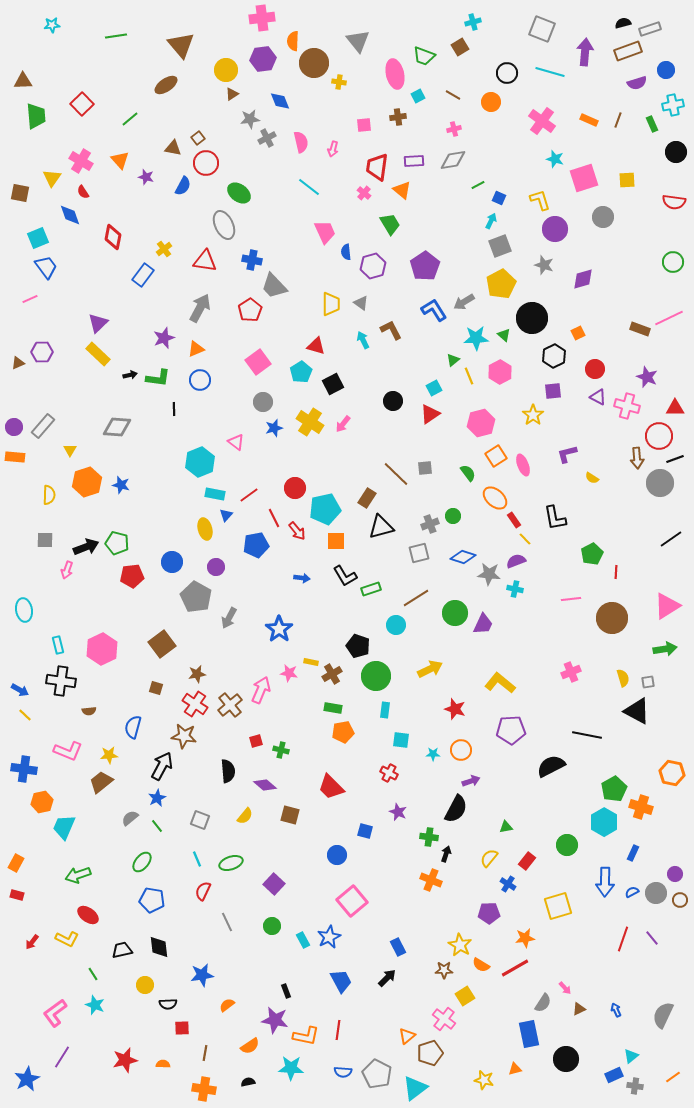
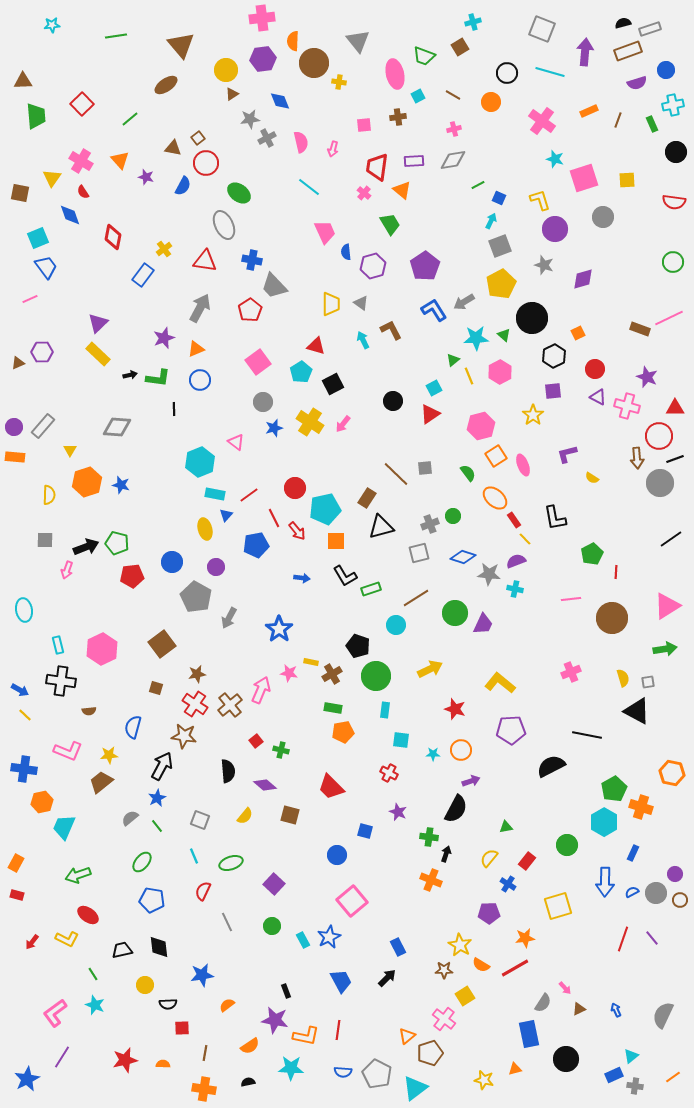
orange rectangle at (589, 120): moved 9 px up; rotated 48 degrees counterclockwise
pink hexagon at (481, 423): moved 3 px down
red square at (256, 741): rotated 24 degrees counterclockwise
cyan line at (197, 859): moved 3 px left, 3 px up
